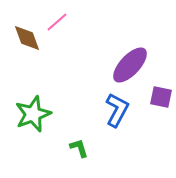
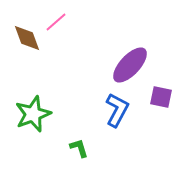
pink line: moved 1 px left
